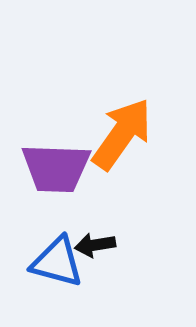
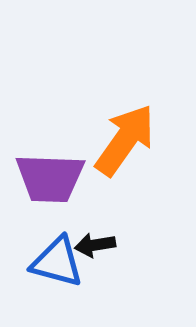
orange arrow: moved 3 px right, 6 px down
purple trapezoid: moved 6 px left, 10 px down
